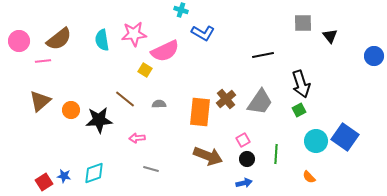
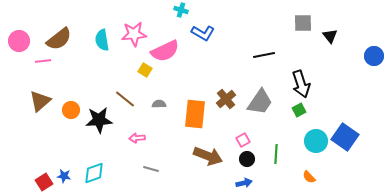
black line: moved 1 px right
orange rectangle: moved 5 px left, 2 px down
